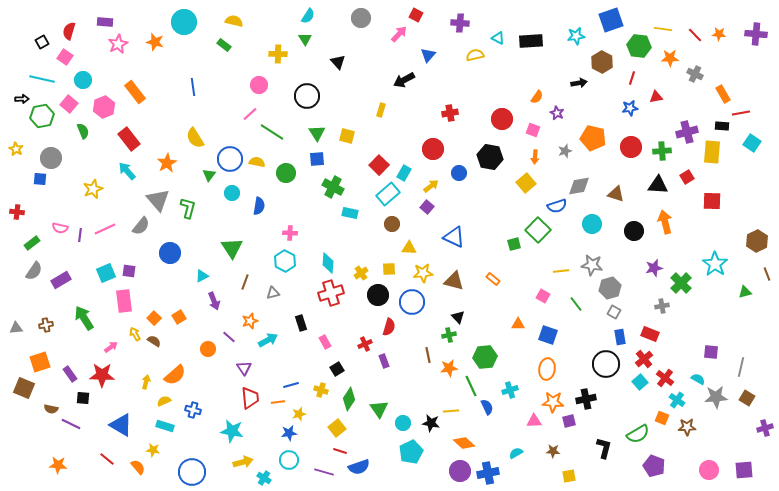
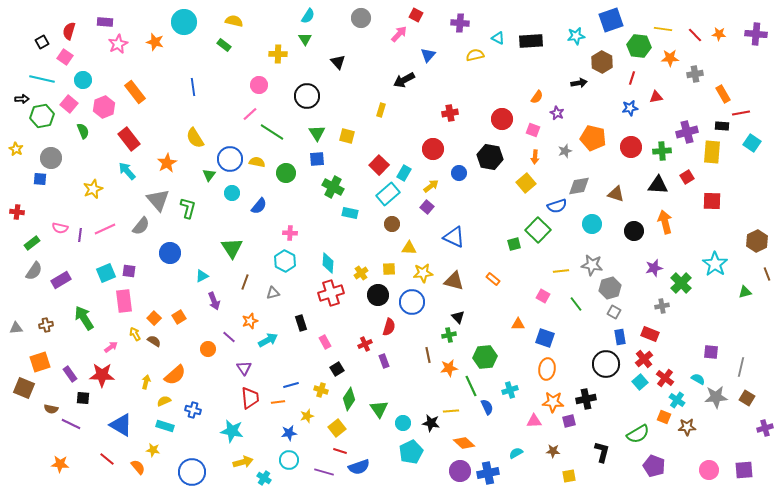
gray cross at (695, 74): rotated 35 degrees counterclockwise
blue semicircle at (259, 206): rotated 30 degrees clockwise
blue square at (548, 335): moved 3 px left, 3 px down
yellow star at (299, 414): moved 8 px right, 2 px down
orange square at (662, 418): moved 2 px right, 1 px up
black L-shape at (604, 448): moved 2 px left, 4 px down
orange star at (58, 465): moved 2 px right, 1 px up
